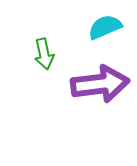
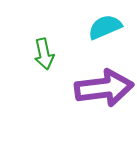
purple arrow: moved 4 px right, 4 px down
